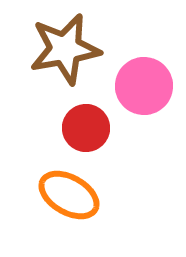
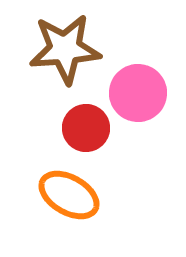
brown star: rotated 6 degrees clockwise
pink circle: moved 6 px left, 7 px down
